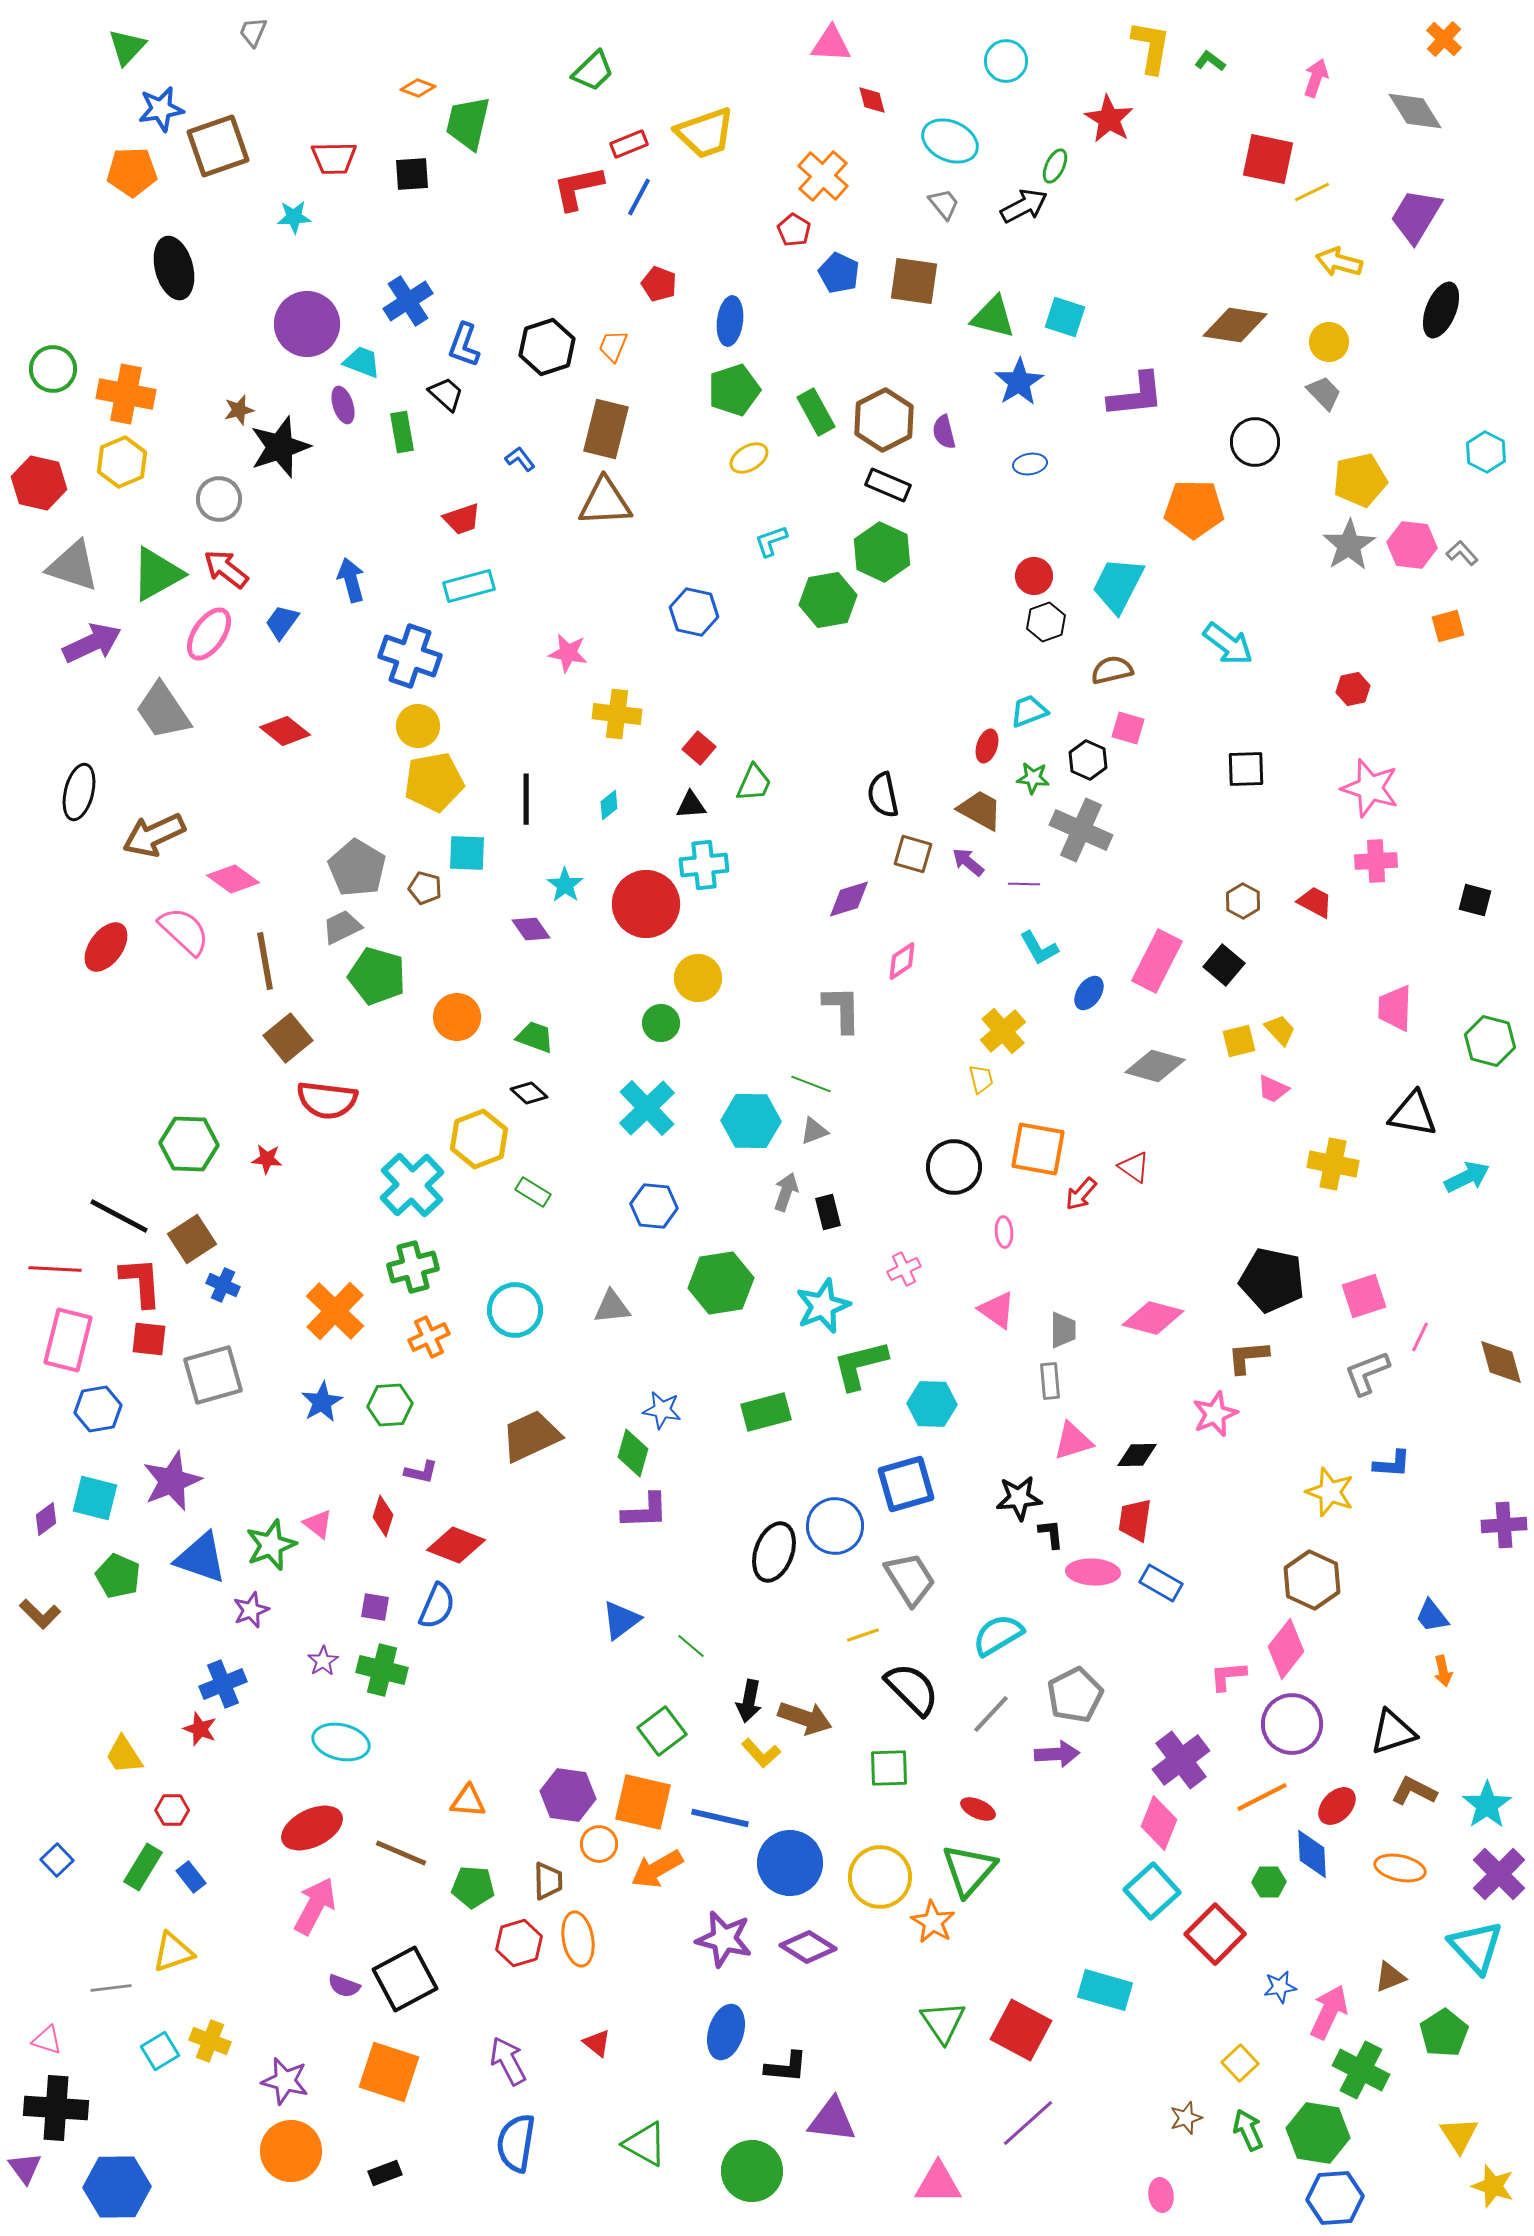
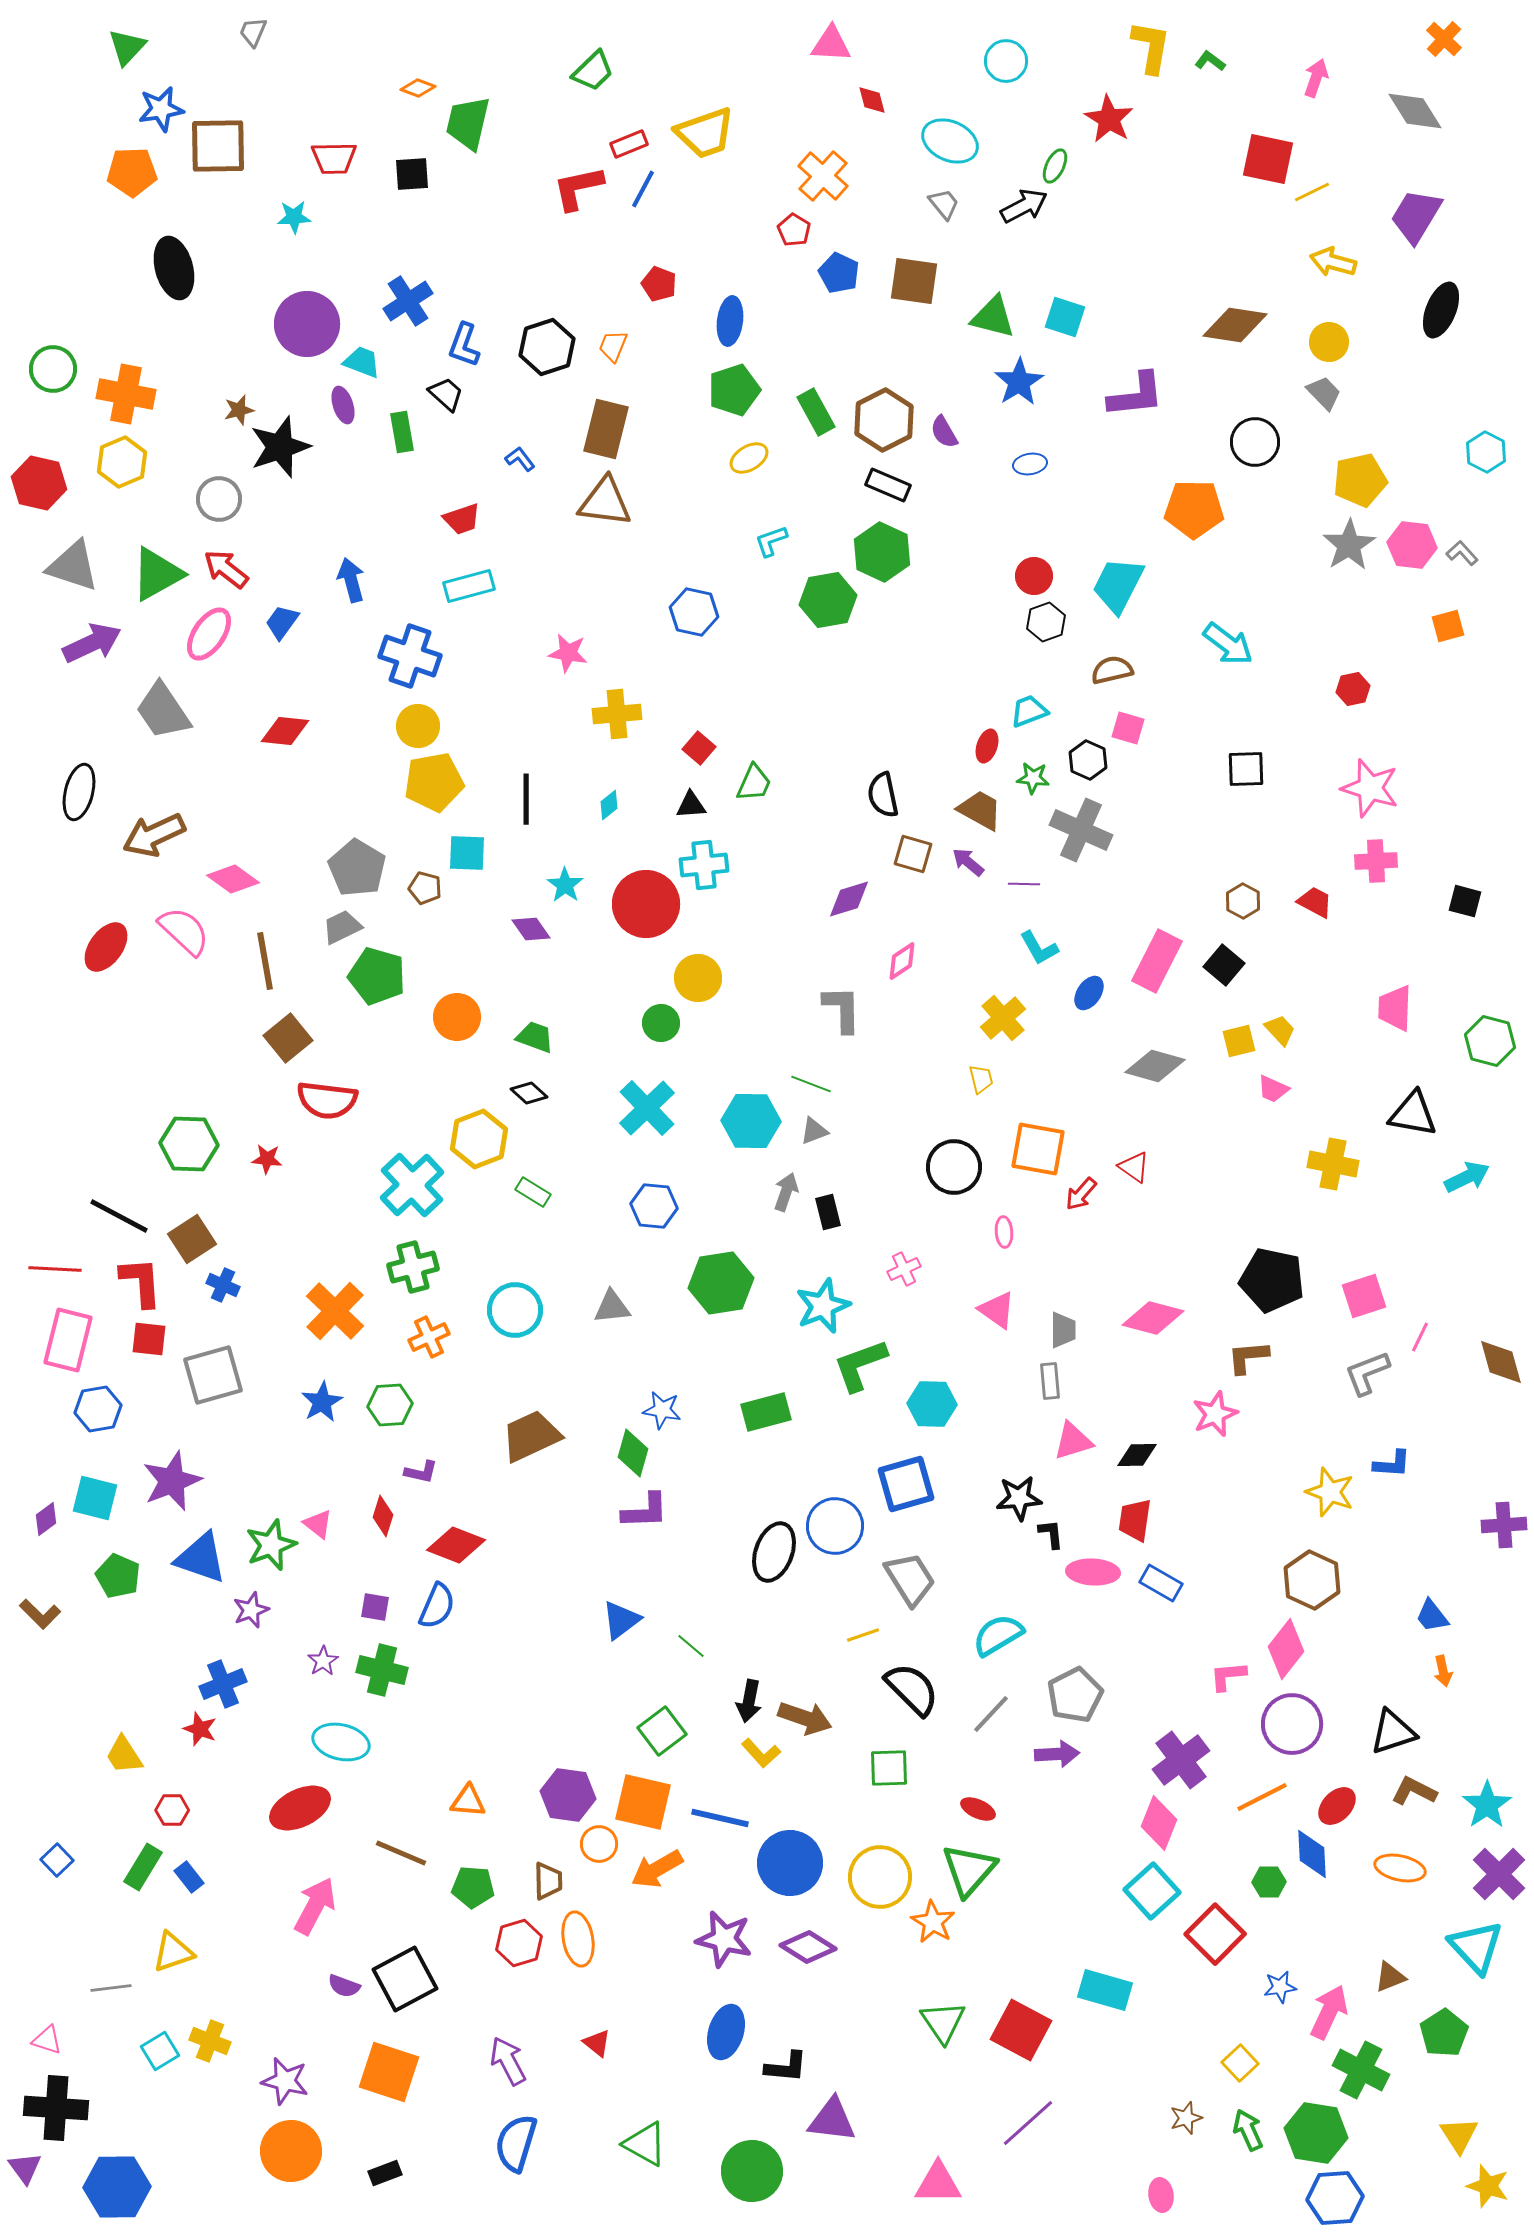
brown square at (218, 146): rotated 18 degrees clockwise
blue line at (639, 197): moved 4 px right, 8 px up
yellow arrow at (1339, 262): moved 6 px left
purple semicircle at (944, 432): rotated 16 degrees counterclockwise
brown triangle at (605, 502): rotated 10 degrees clockwise
yellow cross at (617, 714): rotated 12 degrees counterclockwise
red diamond at (285, 731): rotated 33 degrees counterclockwise
black square at (1475, 900): moved 10 px left, 1 px down
yellow cross at (1003, 1031): moved 13 px up
green L-shape at (860, 1365): rotated 6 degrees counterclockwise
red ellipse at (312, 1828): moved 12 px left, 20 px up
blue rectangle at (191, 1877): moved 2 px left
green hexagon at (1318, 2133): moved 2 px left
blue semicircle at (516, 2143): rotated 8 degrees clockwise
yellow star at (1493, 2186): moved 5 px left
